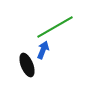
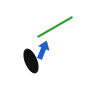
black ellipse: moved 4 px right, 4 px up
